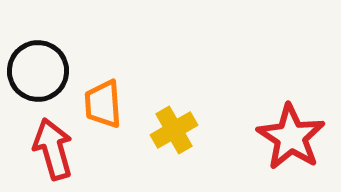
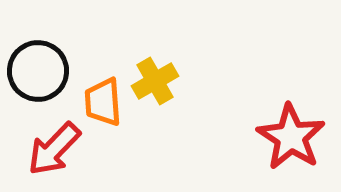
orange trapezoid: moved 2 px up
yellow cross: moved 19 px left, 49 px up
red arrow: moved 1 px right; rotated 120 degrees counterclockwise
